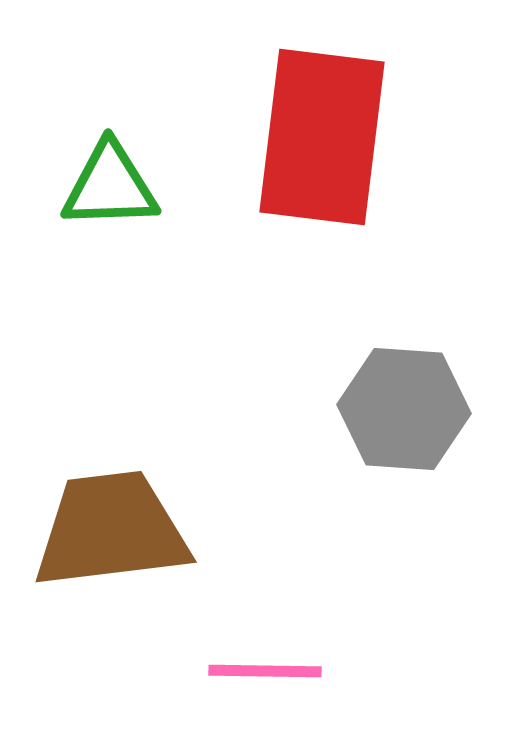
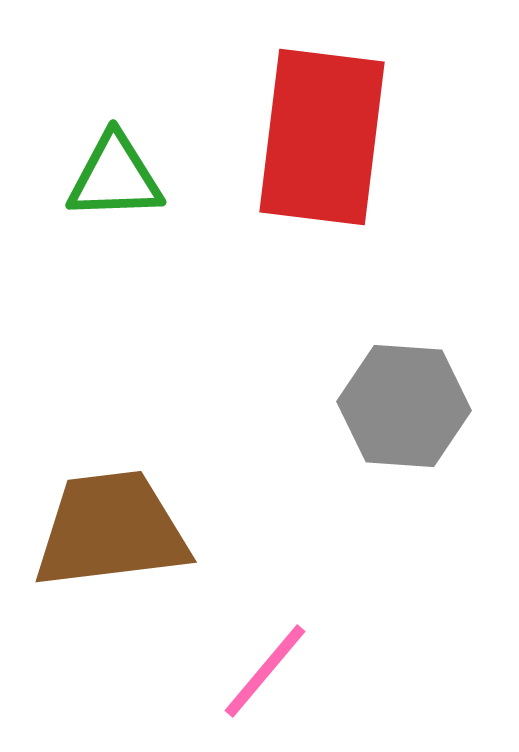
green triangle: moved 5 px right, 9 px up
gray hexagon: moved 3 px up
pink line: rotated 51 degrees counterclockwise
